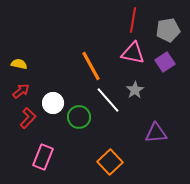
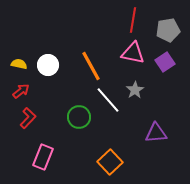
white circle: moved 5 px left, 38 px up
